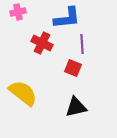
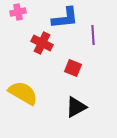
blue L-shape: moved 2 px left
purple line: moved 11 px right, 9 px up
yellow semicircle: rotated 8 degrees counterclockwise
black triangle: rotated 15 degrees counterclockwise
